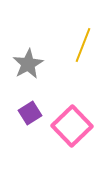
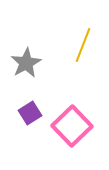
gray star: moved 2 px left, 1 px up
